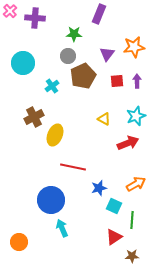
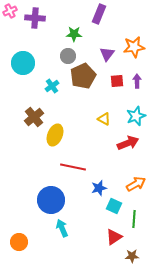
pink cross: rotated 16 degrees clockwise
brown cross: rotated 12 degrees counterclockwise
green line: moved 2 px right, 1 px up
